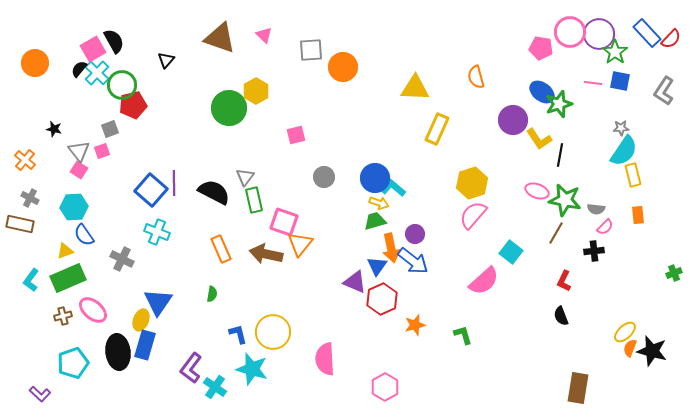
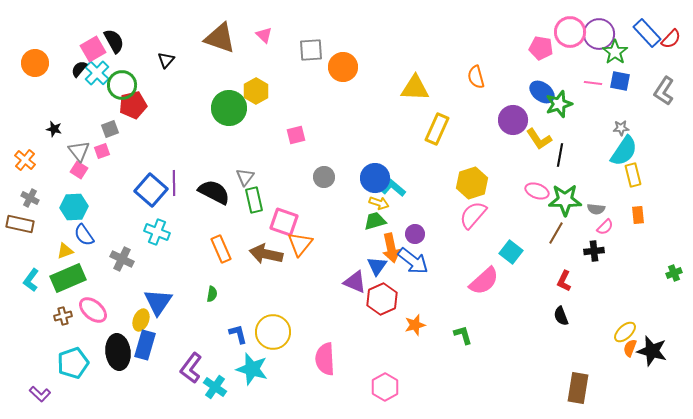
green star at (565, 200): rotated 12 degrees counterclockwise
